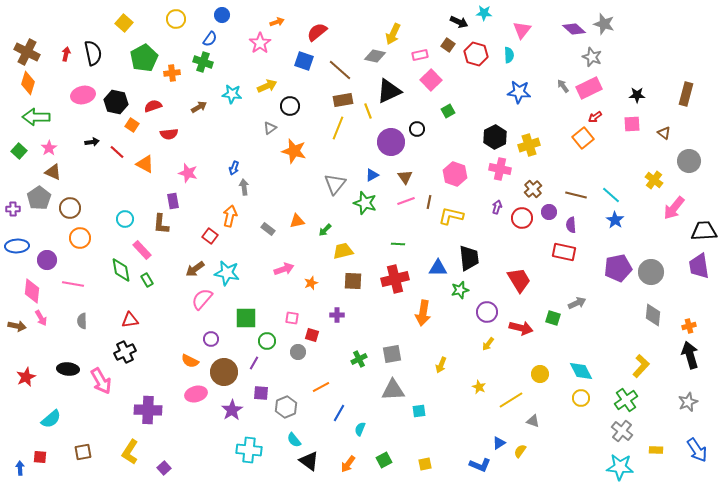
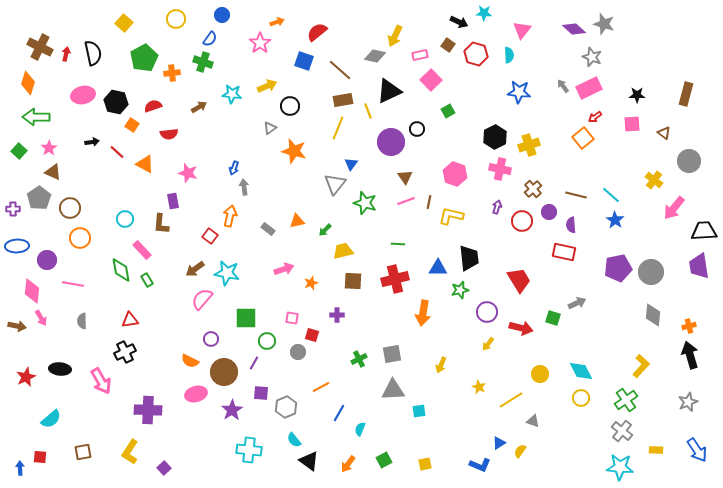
yellow arrow at (393, 34): moved 2 px right, 2 px down
brown cross at (27, 52): moved 13 px right, 5 px up
blue triangle at (372, 175): moved 21 px left, 11 px up; rotated 24 degrees counterclockwise
red circle at (522, 218): moved 3 px down
black ellipse at (68, 369): moved 8 px left
